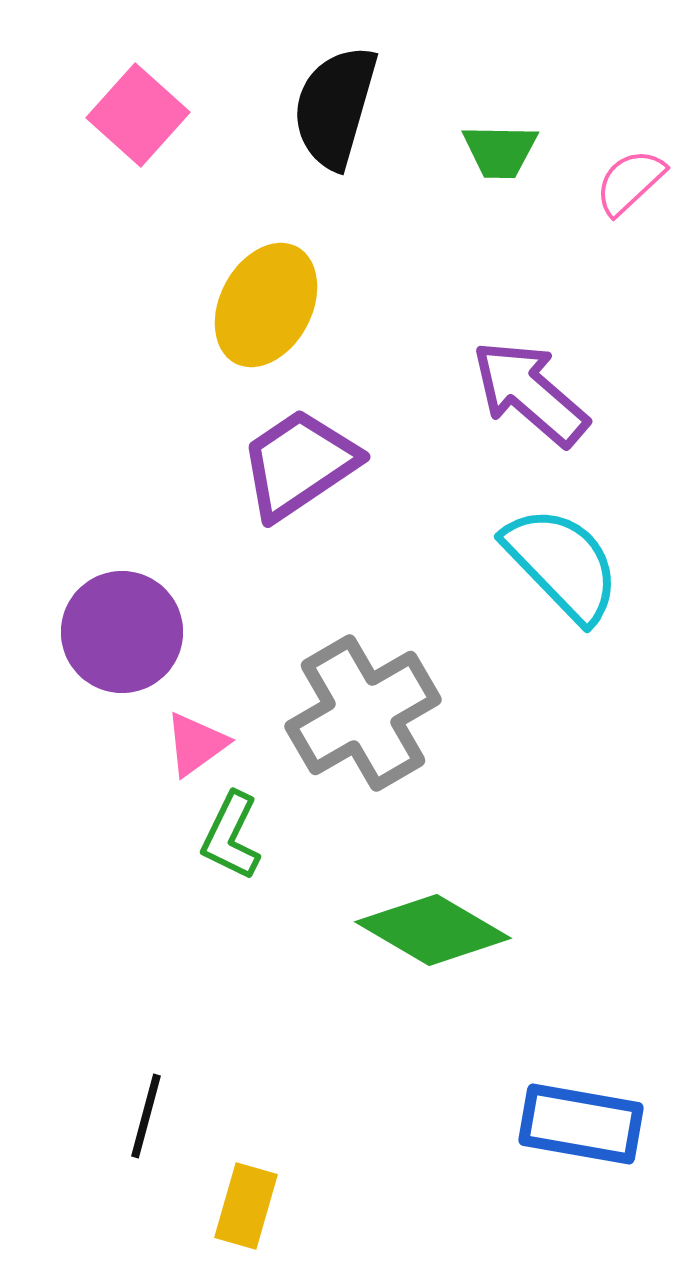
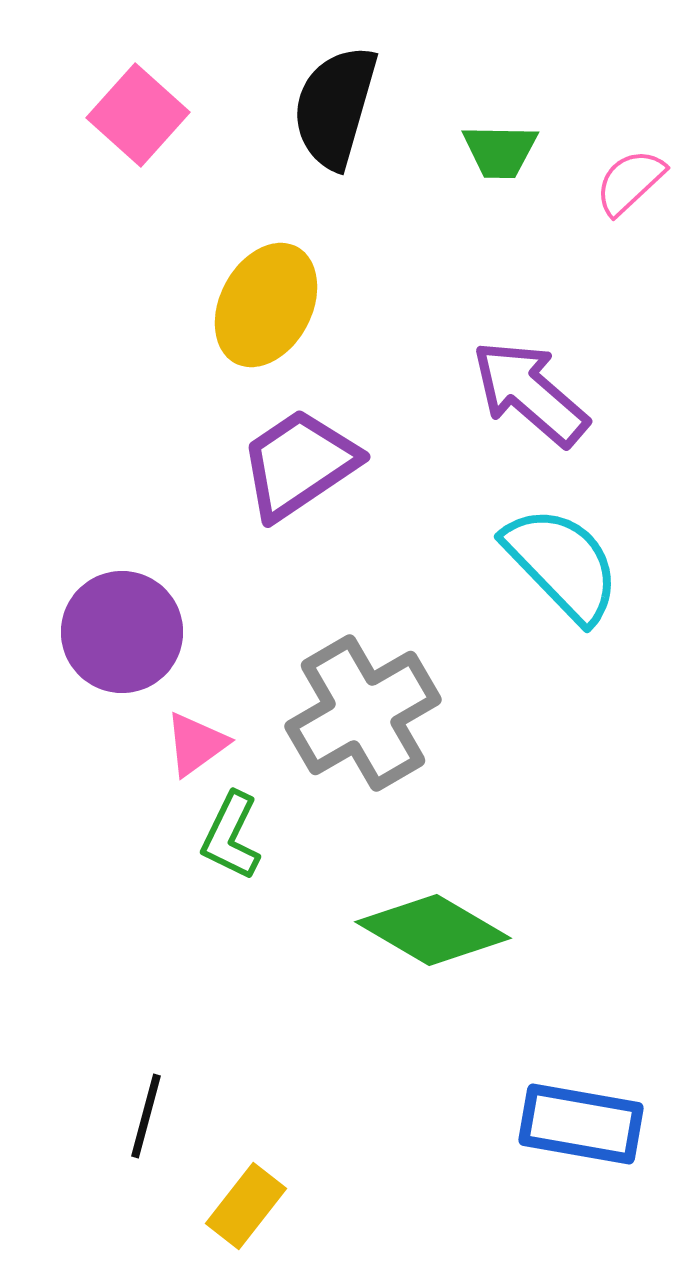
yellow rectangle: rotated 22 degrees clockwise
